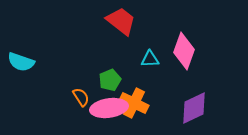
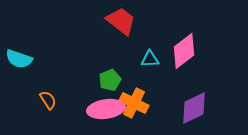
pink diamond: rotated 33 degrees clockwise
cyan semicircle: moved 2 px left, 3 px up
orange semicircle: moved 33 px left, 3 px down
pink ellipse: moved 3 px left, 1 px down
